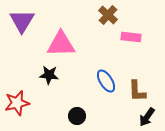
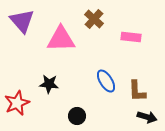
brown cross: moved 14 px left, 4 px down
purple triangle: rotated 12 degrees counterclockwise
pink triangle: moved 5 px up
black star: moved 9 px down
red star: rotated 10 degrees counterclockwise
black arrow: rotated 108 degrees counterclockwise
